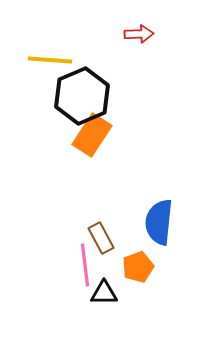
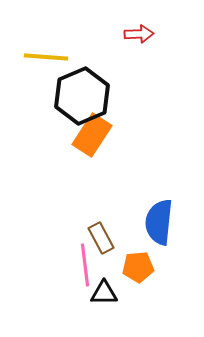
yellow line: moved 4 px left, 3 px up
orange pentagon: rotated 16 degrees clockwise
